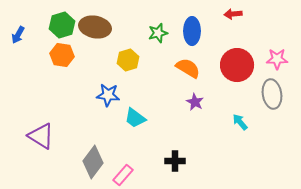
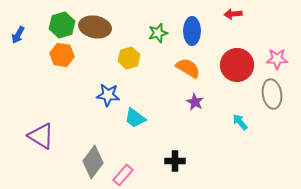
yellow hexagon: moved 1 px right, 2 px up
